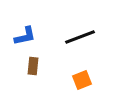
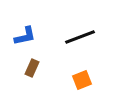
brown rectangle: moved 1 px left, 2 px down; rotated 18 degrees clockwise
